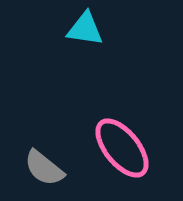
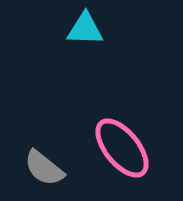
cyan triangle: rotated 6 degrees counterclockwise
